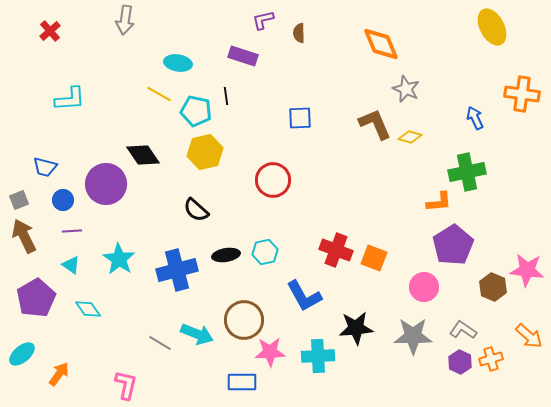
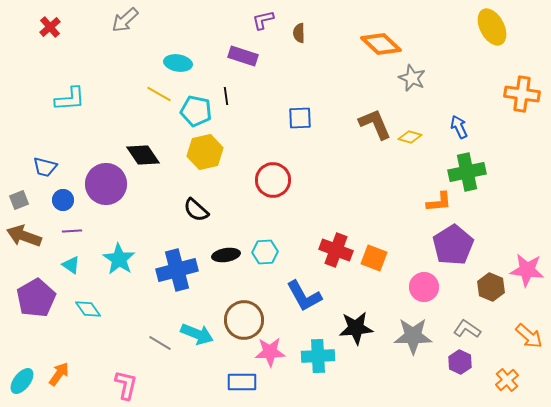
gray arrow at (125, 20): rotated 40 degrees clockwise
red cross at (50, 31): moved 4 px up
orange diamond at (381, 44): rotated 24 degrees counterclockwise
gray star at (406, 89): moved 6 px right, 11 px up
blue arrow at (475, 118): moved 16 px left, 9 px down
brown arrow at (24, 236): rotated 44 degrees counterclockwise
cyan hexagon at (265, 252): rotated 10 degrees clockwise
brown hexagon at (493, 287): moved 2 px left
gray L-shape at (463, 330): moved 4 px right, 1 px up
cyan ellipse at (22, 354): moved 27 px down; rotated 12 degrees counterclockwise
orange cross at (491, 359): moved 16 px right, 21 px down; rotated 25 degrees counterclockwise
